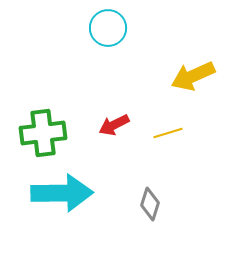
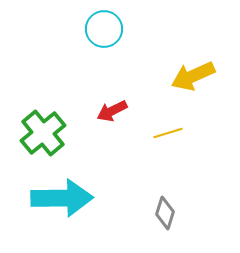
cyan circle: moved 4 px left, 1 px down
red arrow: moved 2 px left, 14 px up
green cross: rotated 33 degrees counterclockwise
cyan arrow: moved 5 px down
gray diamond: moved 15 px right, 9 px down
